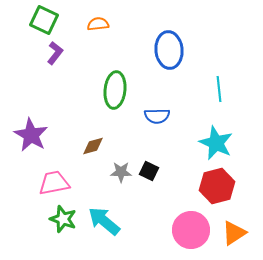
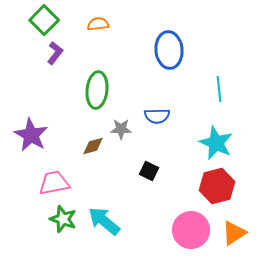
green square: rotated 20 degrees clockwise
green ellipse: moved 18 px left
gray star: moved 43 px up
